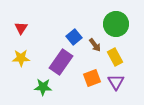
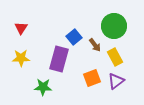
green circle: moved 2 px left, 2 px down
purple rectangle: moved 2 px left, 3 px up; rotated 20 degrees counterclockwise
purple triangle: moved 1 px up; rotated 24 degrees clockwise
